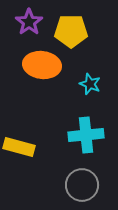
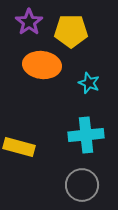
cyan star: moved 1 px left, 1 px up
